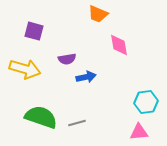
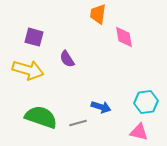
orange trapezoid: rotated 75 degrees clockwise
purple square: moved 6 px down
pink diamond: moved 5 px right, 8 px up
purple semicircle: rotated 66 degrees clockwise
yellow arrow: moved 3 px right, 1 px down
blue arrow: moved 15 px right, 30 px down; rotated 30 degrees clockwise
gray line: moved 1 px right
pink triangle: rotated 18 degrees clockwise
